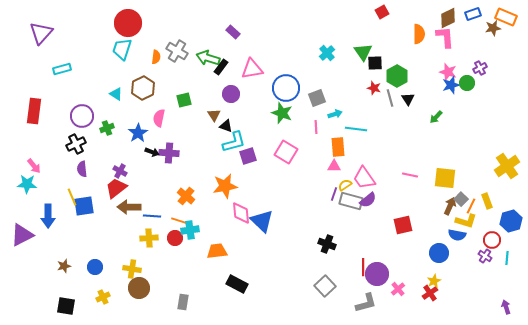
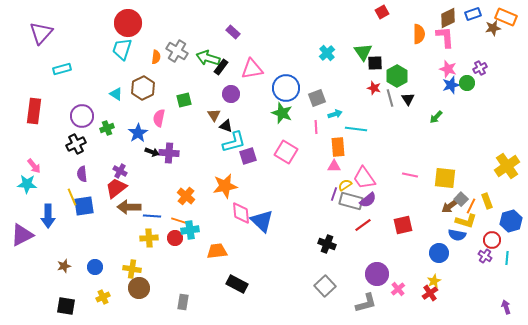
pink star at (448, 72): moved 3 px up
purple semicircle at (82, 169): moved 5 px down
brown arrow at (450, 206): rotated 150 degrees counterclockwise
red line at (363, 267): moved 42 px up; rotated 54 degrees clockwise
